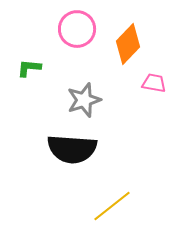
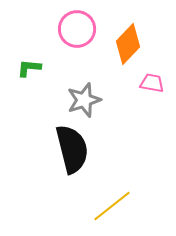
pink trapezoid: moved 2 px left
black semicircle: rotated 108 degrees counterclockwise
